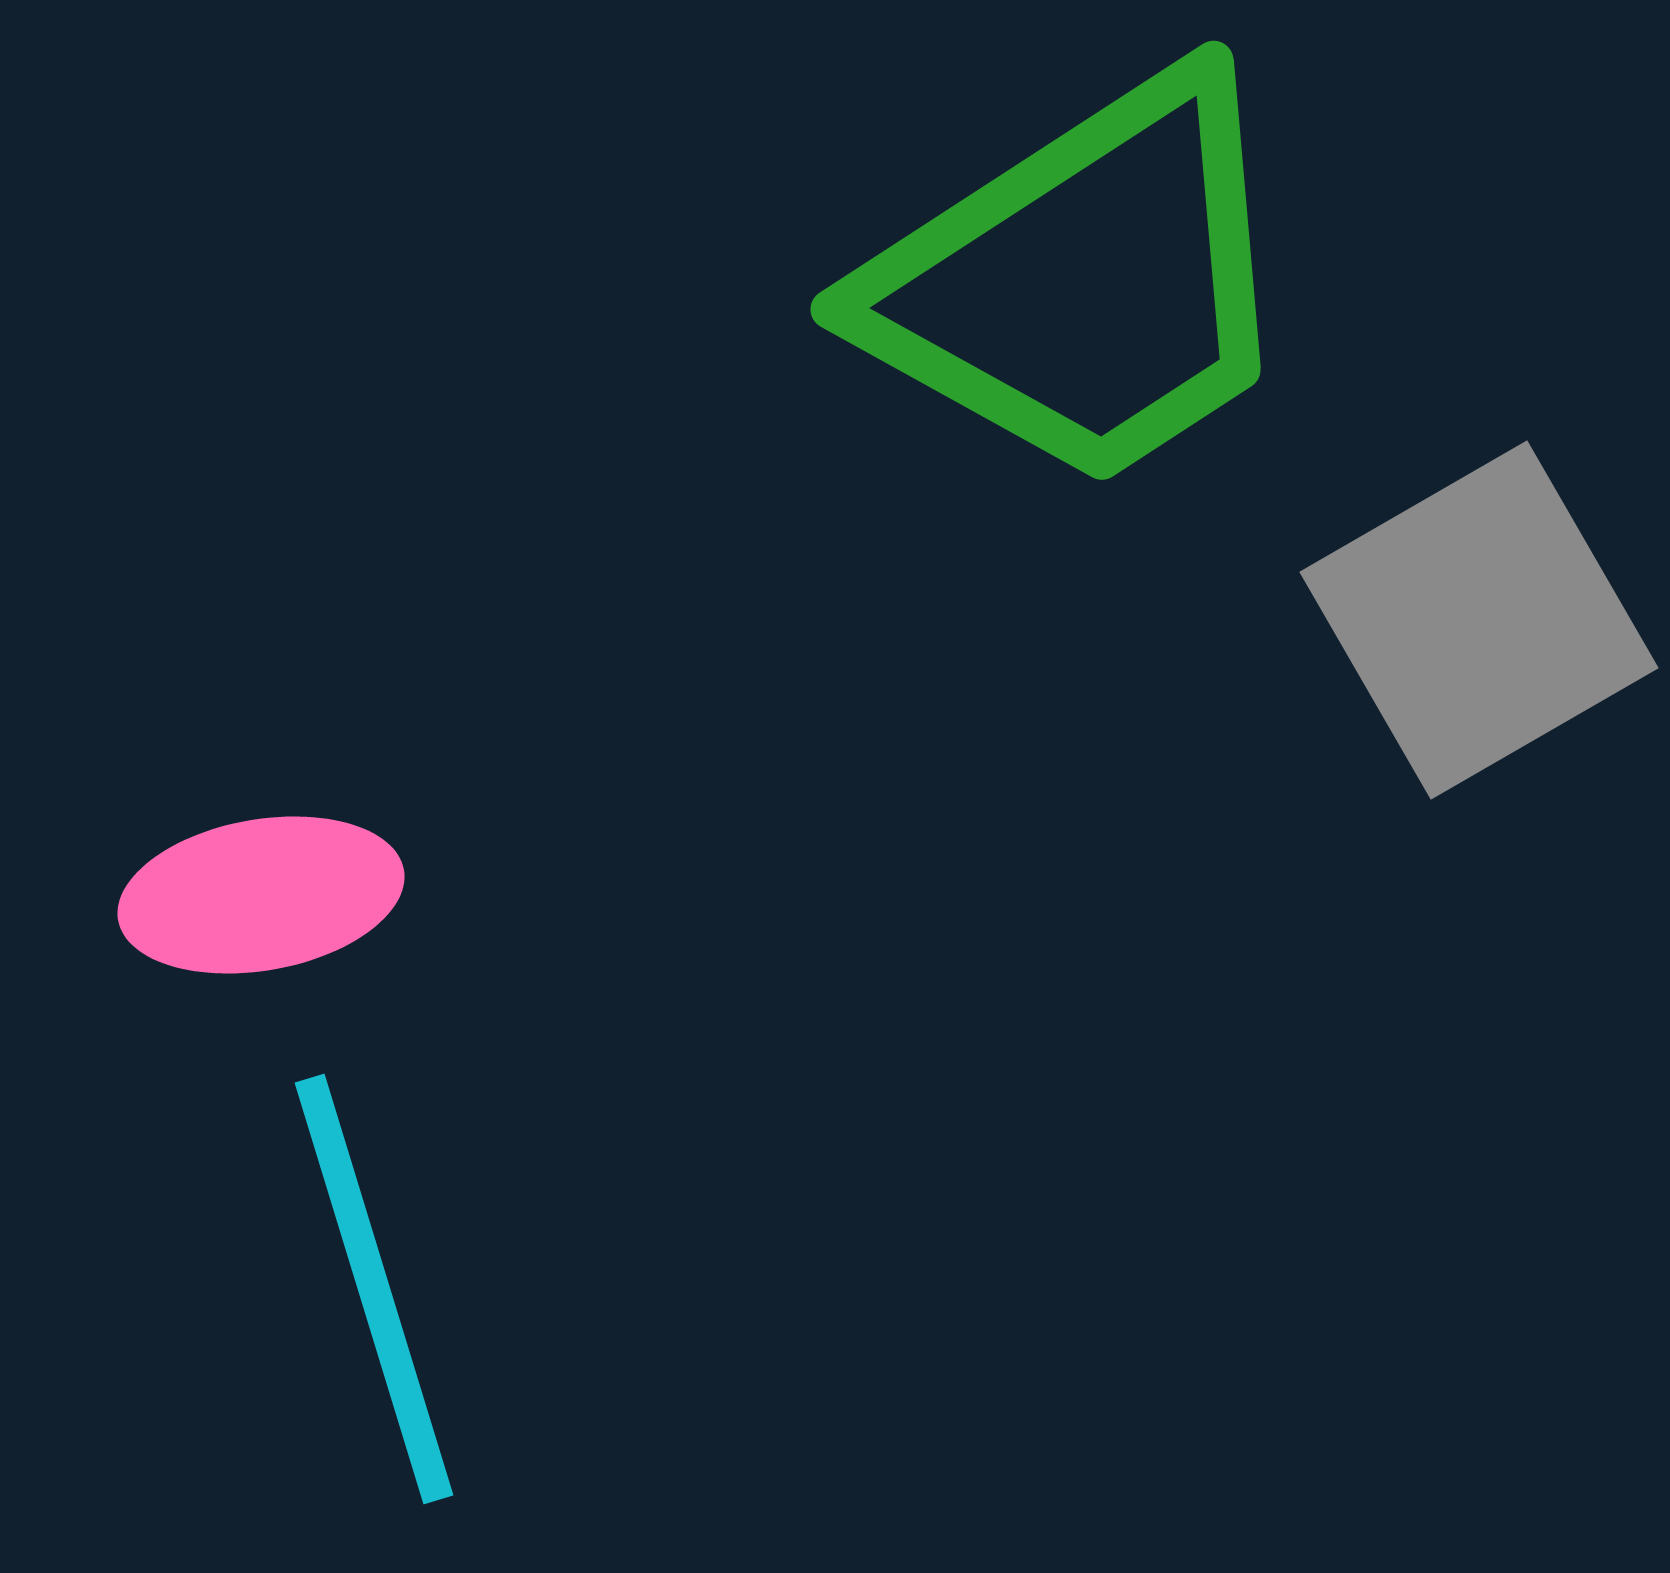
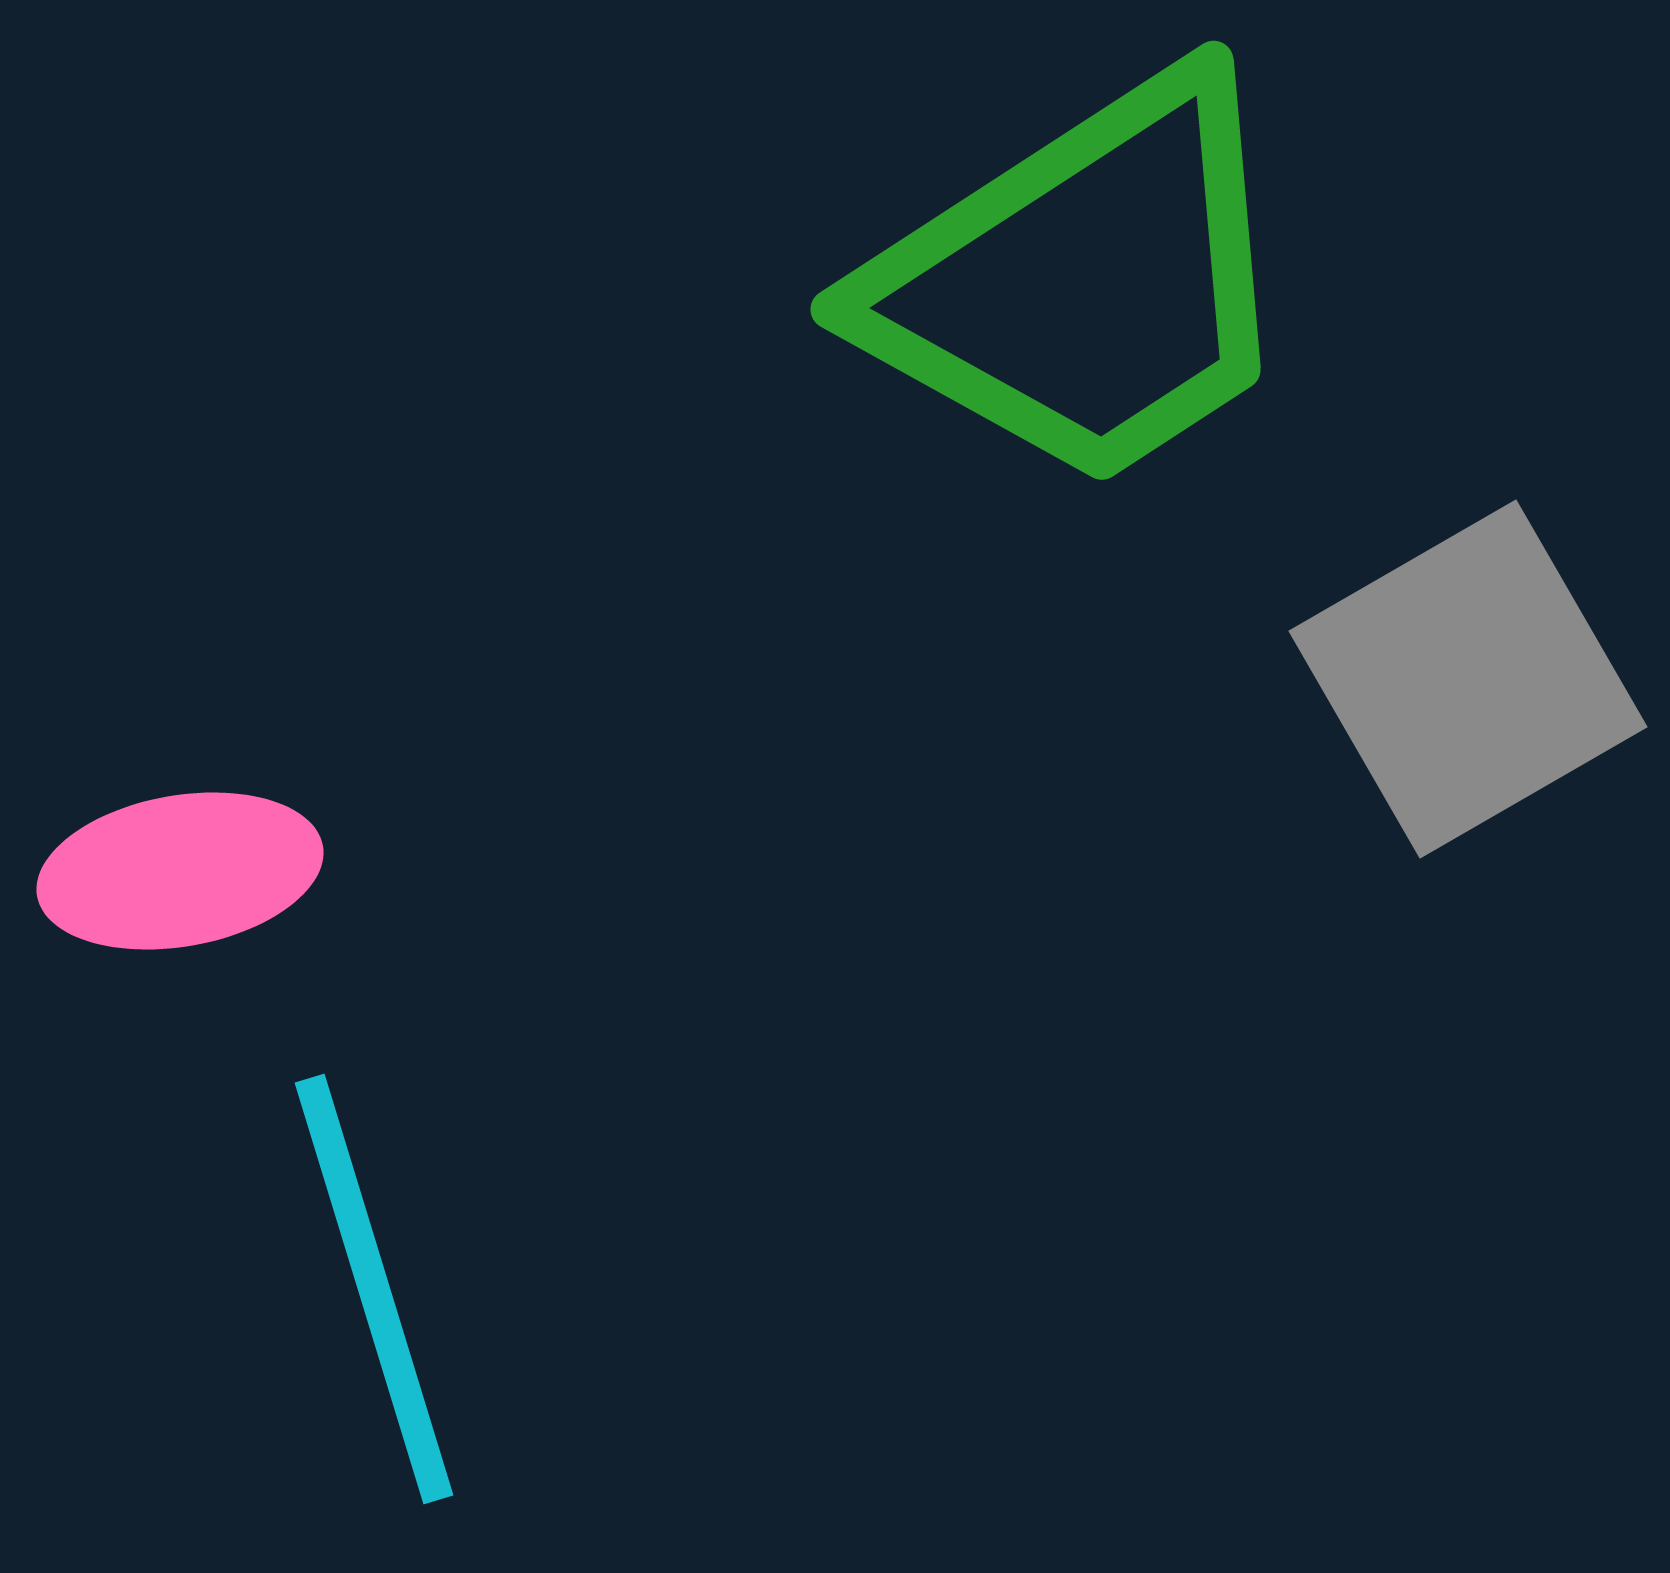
gray square: moved 11 px left, 59 px down
pink ellipse: moved 81 px left, 24 px up
